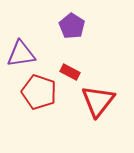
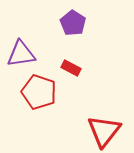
purple pentagon: moved 1 px right, 3 px up
red rectangle: moved 1 px right, 4 px up
red triangle: moved 6 px right, 30 px down
